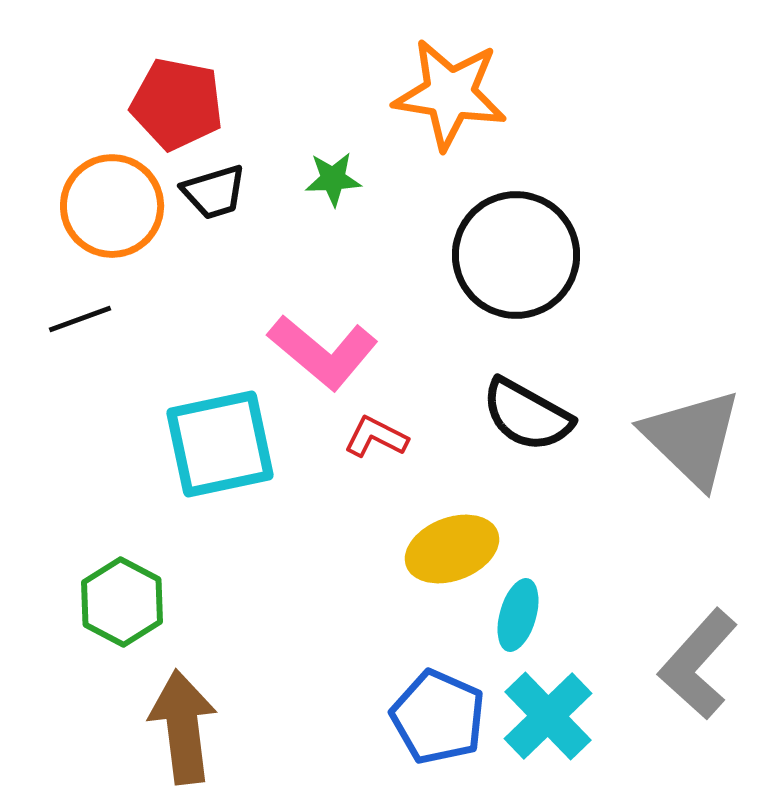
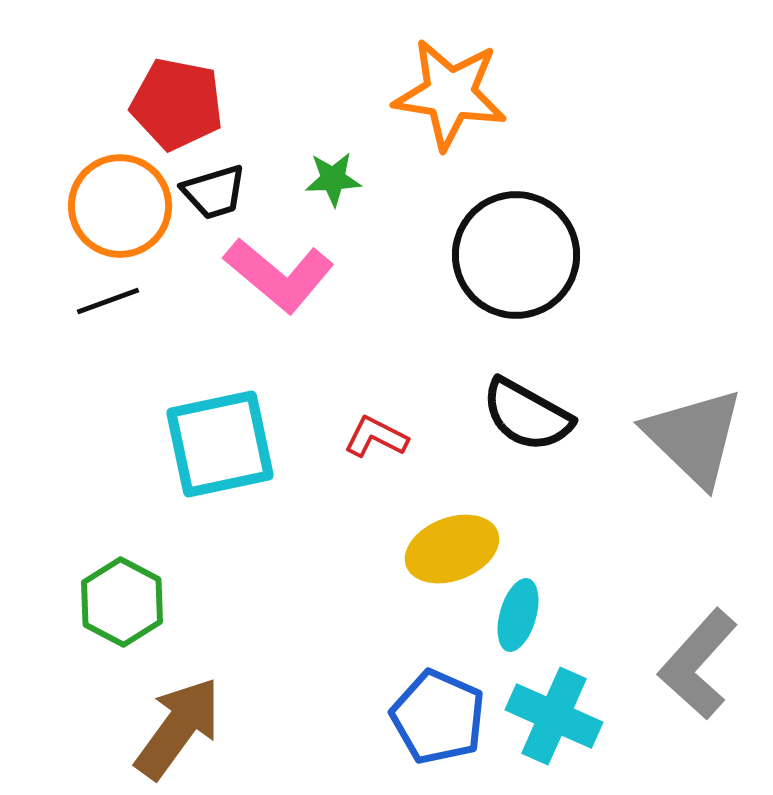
orange circle: moved 8 px right
black line: moved 28 px right, 18 px up
pink L-shape: moved 44 px left, 77 px up
gray triangle: moved 2 px right, 1 px up
cyan cross: moved 6 px right; rotated 22 degrees counterclockwise
brown arrow: moved 5 px left, 1 px down; rotated 43 degrees clockwise
